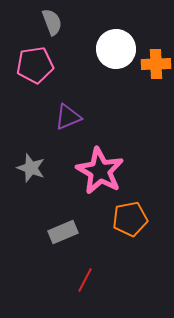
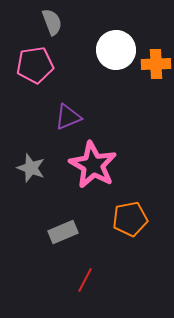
white circle: moved 1 px down
pink star: moved 7 px left, 6 px up
